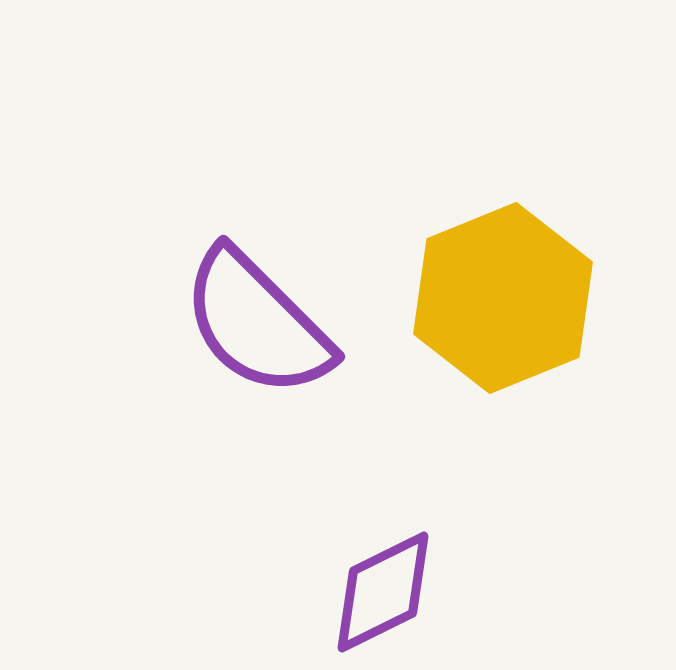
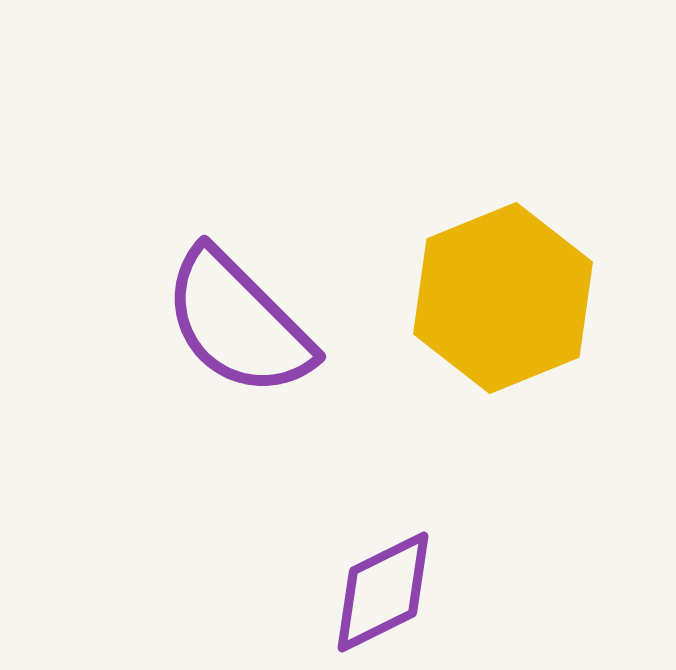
purple semicircle: moved 19 px left
